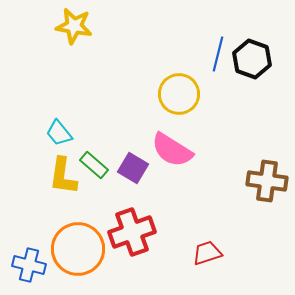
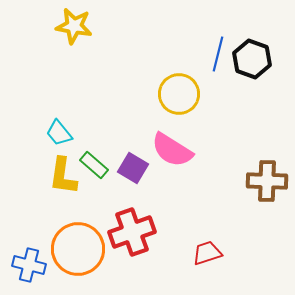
brown cross: rotated 6 degrees counterclockwise
